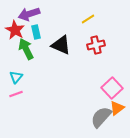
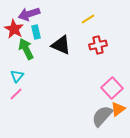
red star: moved 1 px left, 1 px up
red cross: moved 2 px right
cyan triangle: moved 1 px right, 1 px up
pink line: rotated 24 degrees counterclockwise
orange triangle: moved 1 px right, 1 px down
gray semicircle: moved 1 px right, 1 px up
